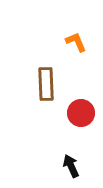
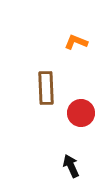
orange L-shape: rotated 45 degrees counterclockwise
brown rectangle: moved 4 px down
